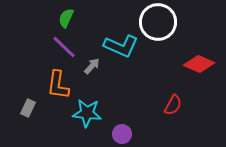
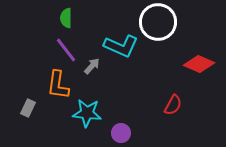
green semicircle: rotated 24 degrees counterclockwise
purple line: moved 2 px right, 3 px down; rotated 8 degrees clockwise
purple circle: moved 1 px left, 1 px up
